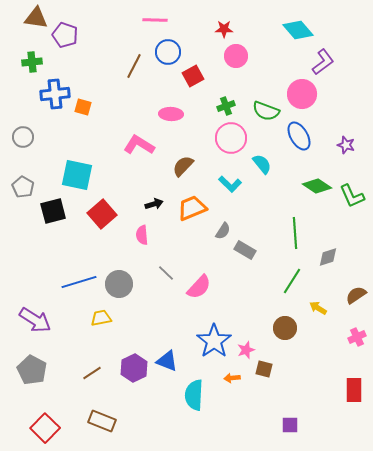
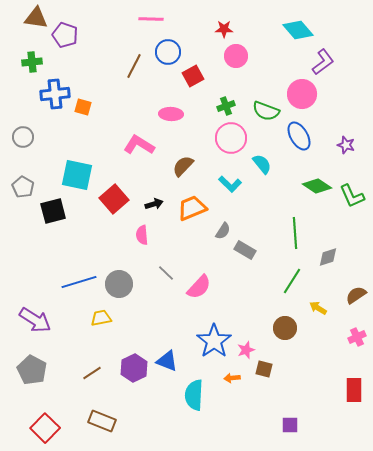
pink line at (155, 20): moved 4 px left, 1 px up
red square at (102, 214): moved 12 px right, 15 px up
